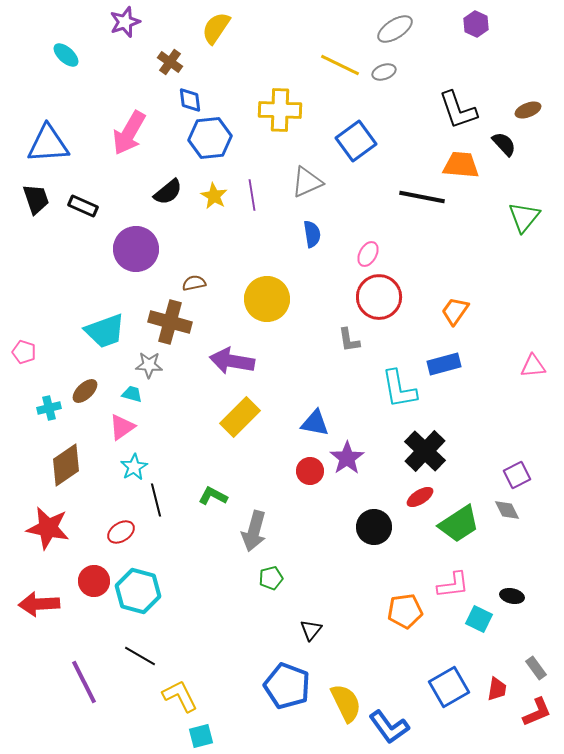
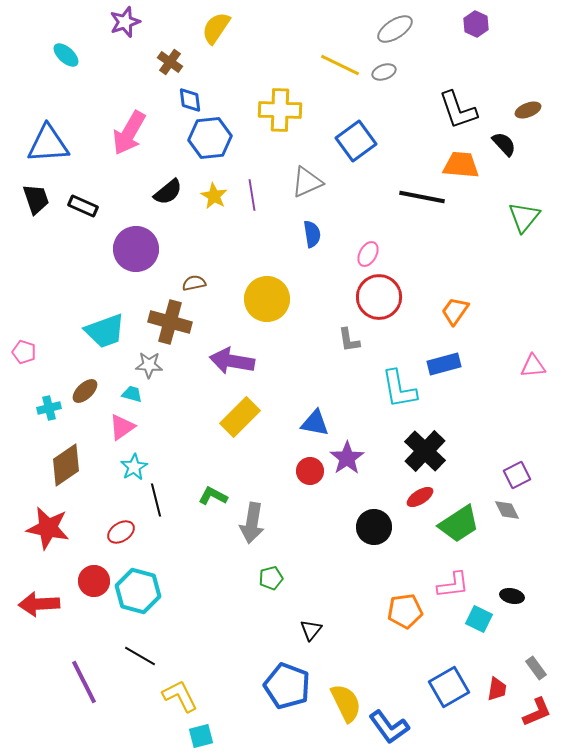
gray arrow at (254, 531): moved 2 px left, 8 px up; rotated 6 degrees counterclockwise
